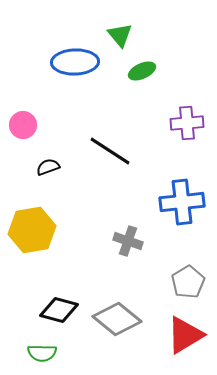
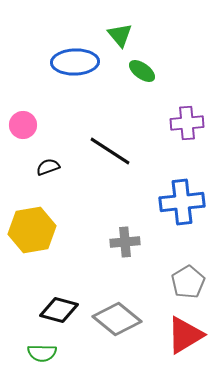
green ellipse: rotated 60 degrees clockwise
gray cross: moved 3 px left, 1 px down; rotated 24 degrees counterclockwise
